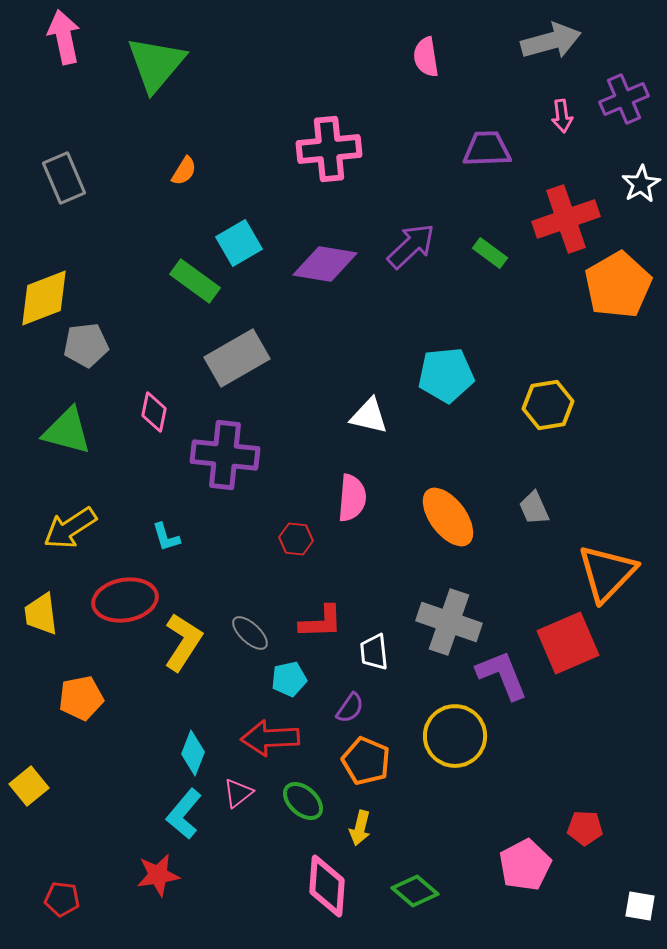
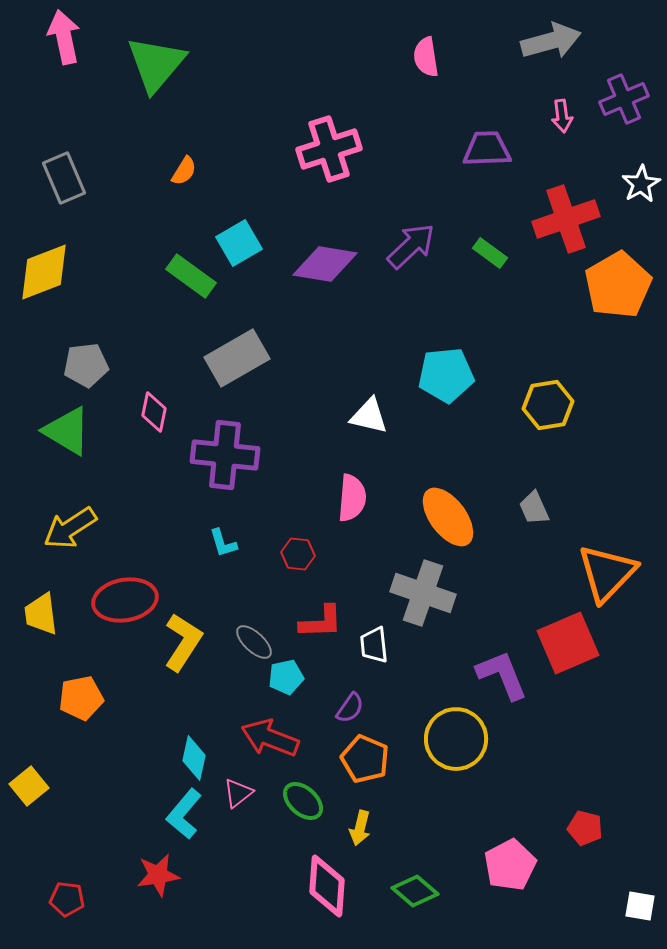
pink cross at (329, 149): rotated 12 degrees counterclockwise
green rectangle at (195, 281): moved 4 px left, 5 px up
yellow diamond at (44, 298): moved 26 px up
gray pentagon at (86, 345): moved 20 px down
green triangle at (67, 431): rotated 16 degrees clockwise
cyan L-shape at (166, 537): moved 57 px right, 6 px down
red hexagon at (296, 539): moved 2 px right, 15 px down
gray cross at (449, 622): moved 26 px left, 29 px up
gray ellipse at (250, 633): moved 4 px right, 9 px down
white trapezoid at (374, 652): moved 7 px up
cyan pentagon at (289, 679): moved 3 px left, 2 px up
yellow circle at (455, 736): moved 1 px right, 3 px down
red arrow at (270, 738): rotated 24 degrees clockwise
cyan diamond at (193, 753): moved 1 px right, 5 px down; rotated 9 degrees counterclockwise
orange pentagon at (366, 761): moved 1 px left, 2 px up
red pentagon at (585, 828): rotated 12 degrees clockwise
pink pentagon at (525, 865): moved 15 px left
red pentagon at (62, 899): moved 5 px right
